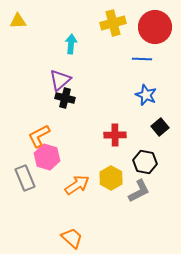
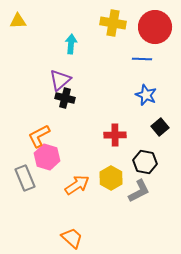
yellow cross: rotated 25 degrees clockwise
